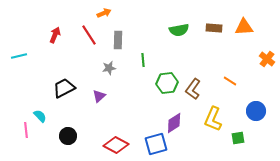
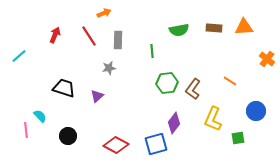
red line: moved 1 px down
cyan line: rotated 28 degrees counterclockwise
green line: moved 9 px right, 9 px up
black trapezoid: rotated 45 degrees clockwise
purple triangle: moved 2 px left
purple diamond: rotated 20 degrees counterclockwise
